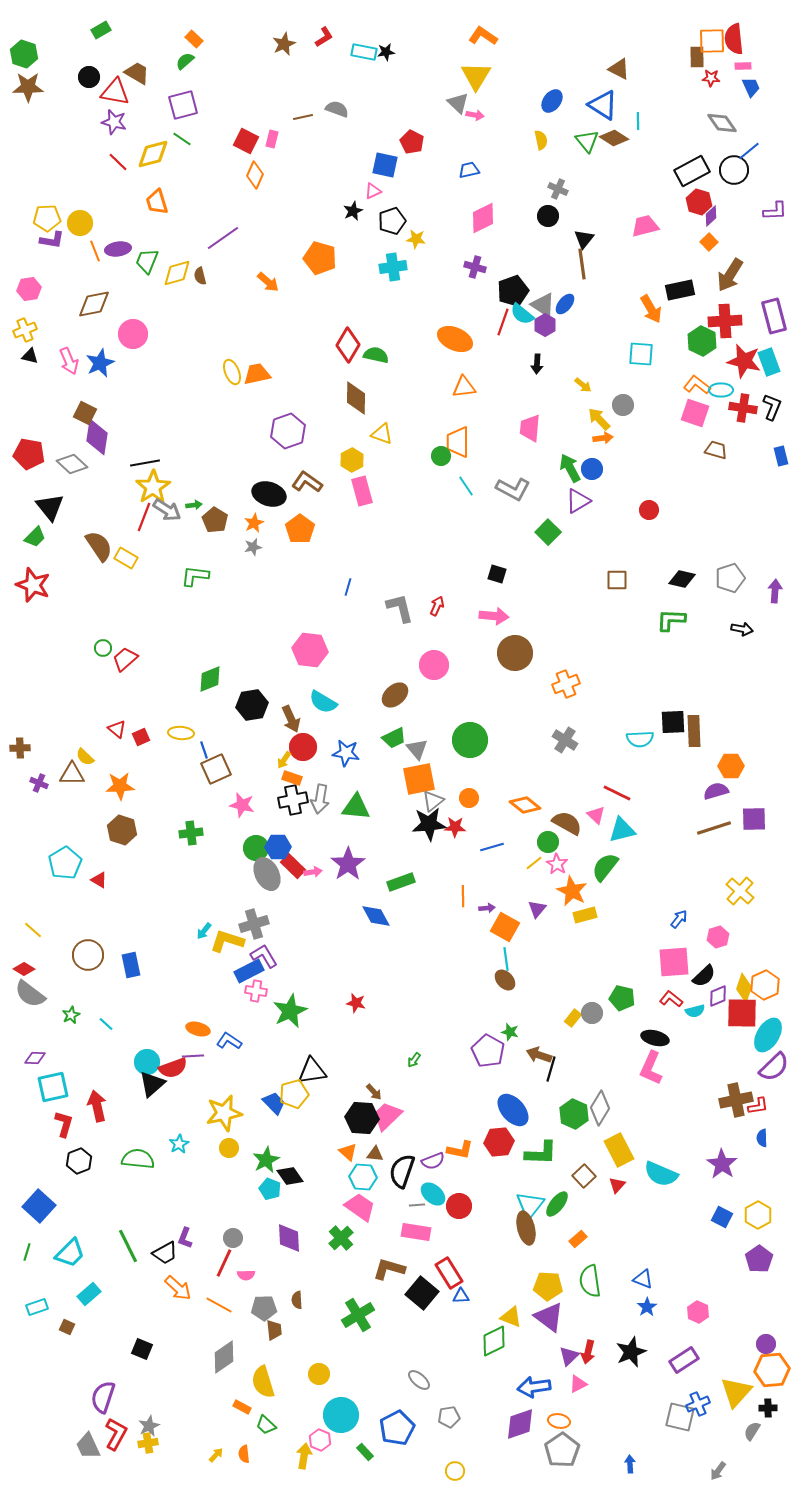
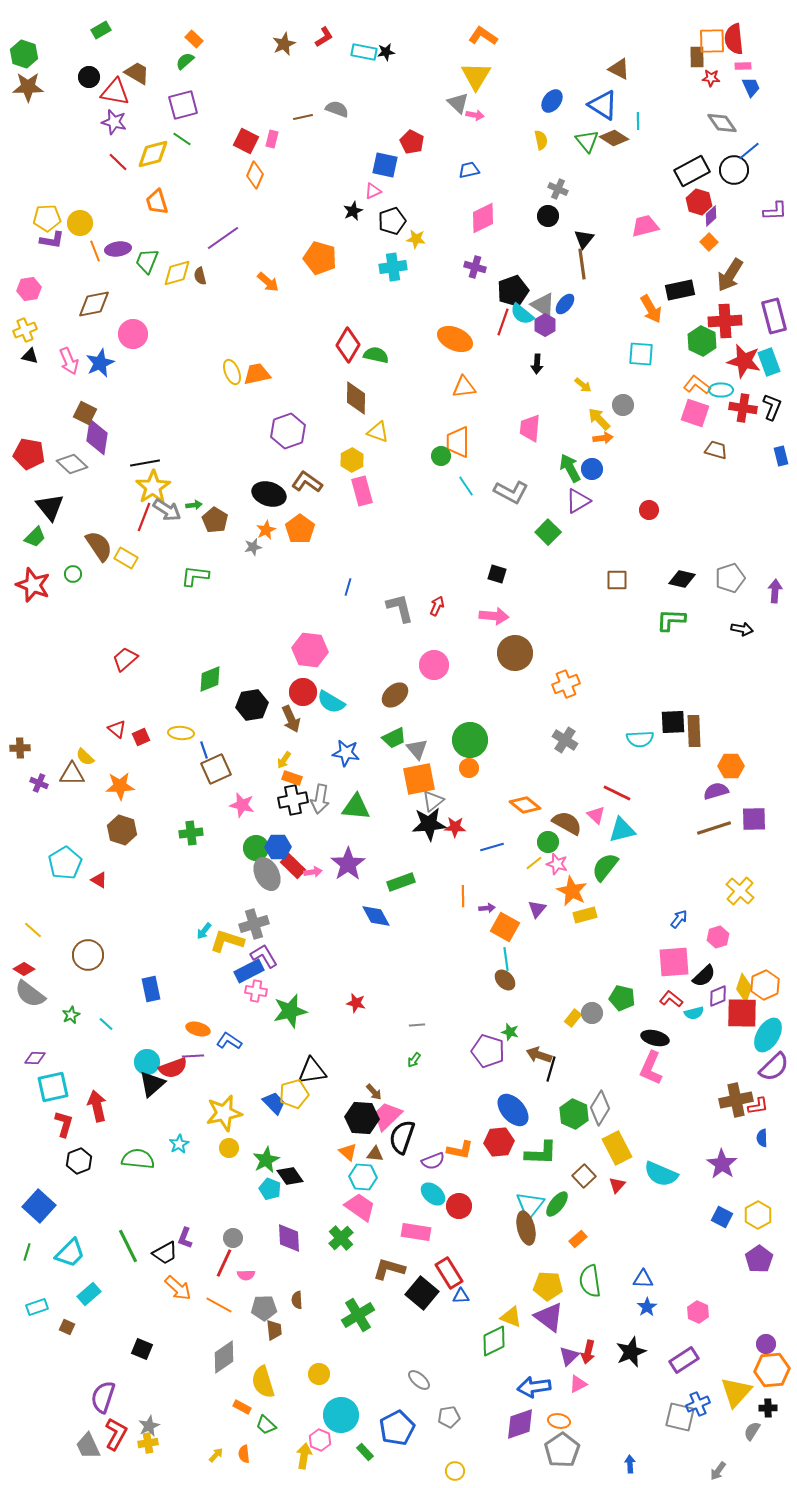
yellow triangle at (382, 434): moved 4 px left, 2 px up
gray L-shape at (513, 489): moved 2 px left, 3 px down
orange star at (254, 523): moved 12 px right, 7 px down
green circle at (103, 648): moved 30 px left, 74 px up
cyan semicircle at (323, 702): moved 8 px right
red circle at (303, 747): moved 55 px up
orange circle at (469, 798): moved 30 px up
pink star at (557, 864): rotated 15 degrees counterclockwise
blue rectangle at (131, 965): moved 20 px right, 24 px down
green star at (290, 1011): rotated 12 degrees clockwise
cyan semicircle at (695, 1011): moved 1 px left, 2 px down
purple pentagon at (488, 1051): rotated 12 degrees counterclockwise
yellow rectangle at (619, 1150): moved 2 px left, 2 px up
black semicircle at (402, 1171): moved 34 px up
gray line at (417, 1205): moved 180 px up
blue triangle at (643, 1279): rotated 20 degrees counterclockwise
